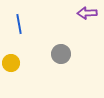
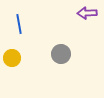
yellow circle: moved 1 px right, 5 px up
